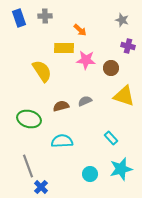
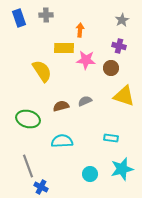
gray cross: moved 1 px right, 1 px up
gray star: rotated 24 degrees clockwise
orange arrow: rotated 128 degrees counterclockwise
purple cross: moved 9 px left
green ellipse: moved 1 px left
cyan rectangle: rotated 40 degrees counterclockwise
cyan star: moved 1 px right
blue cross: rotated 16 degrees counterclockwise
